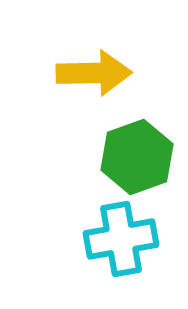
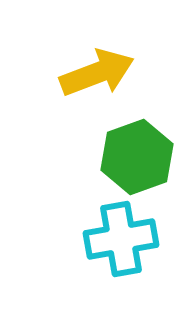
yellow arrow: moved 3 px right; rotated 20 degrees counterclockwise
